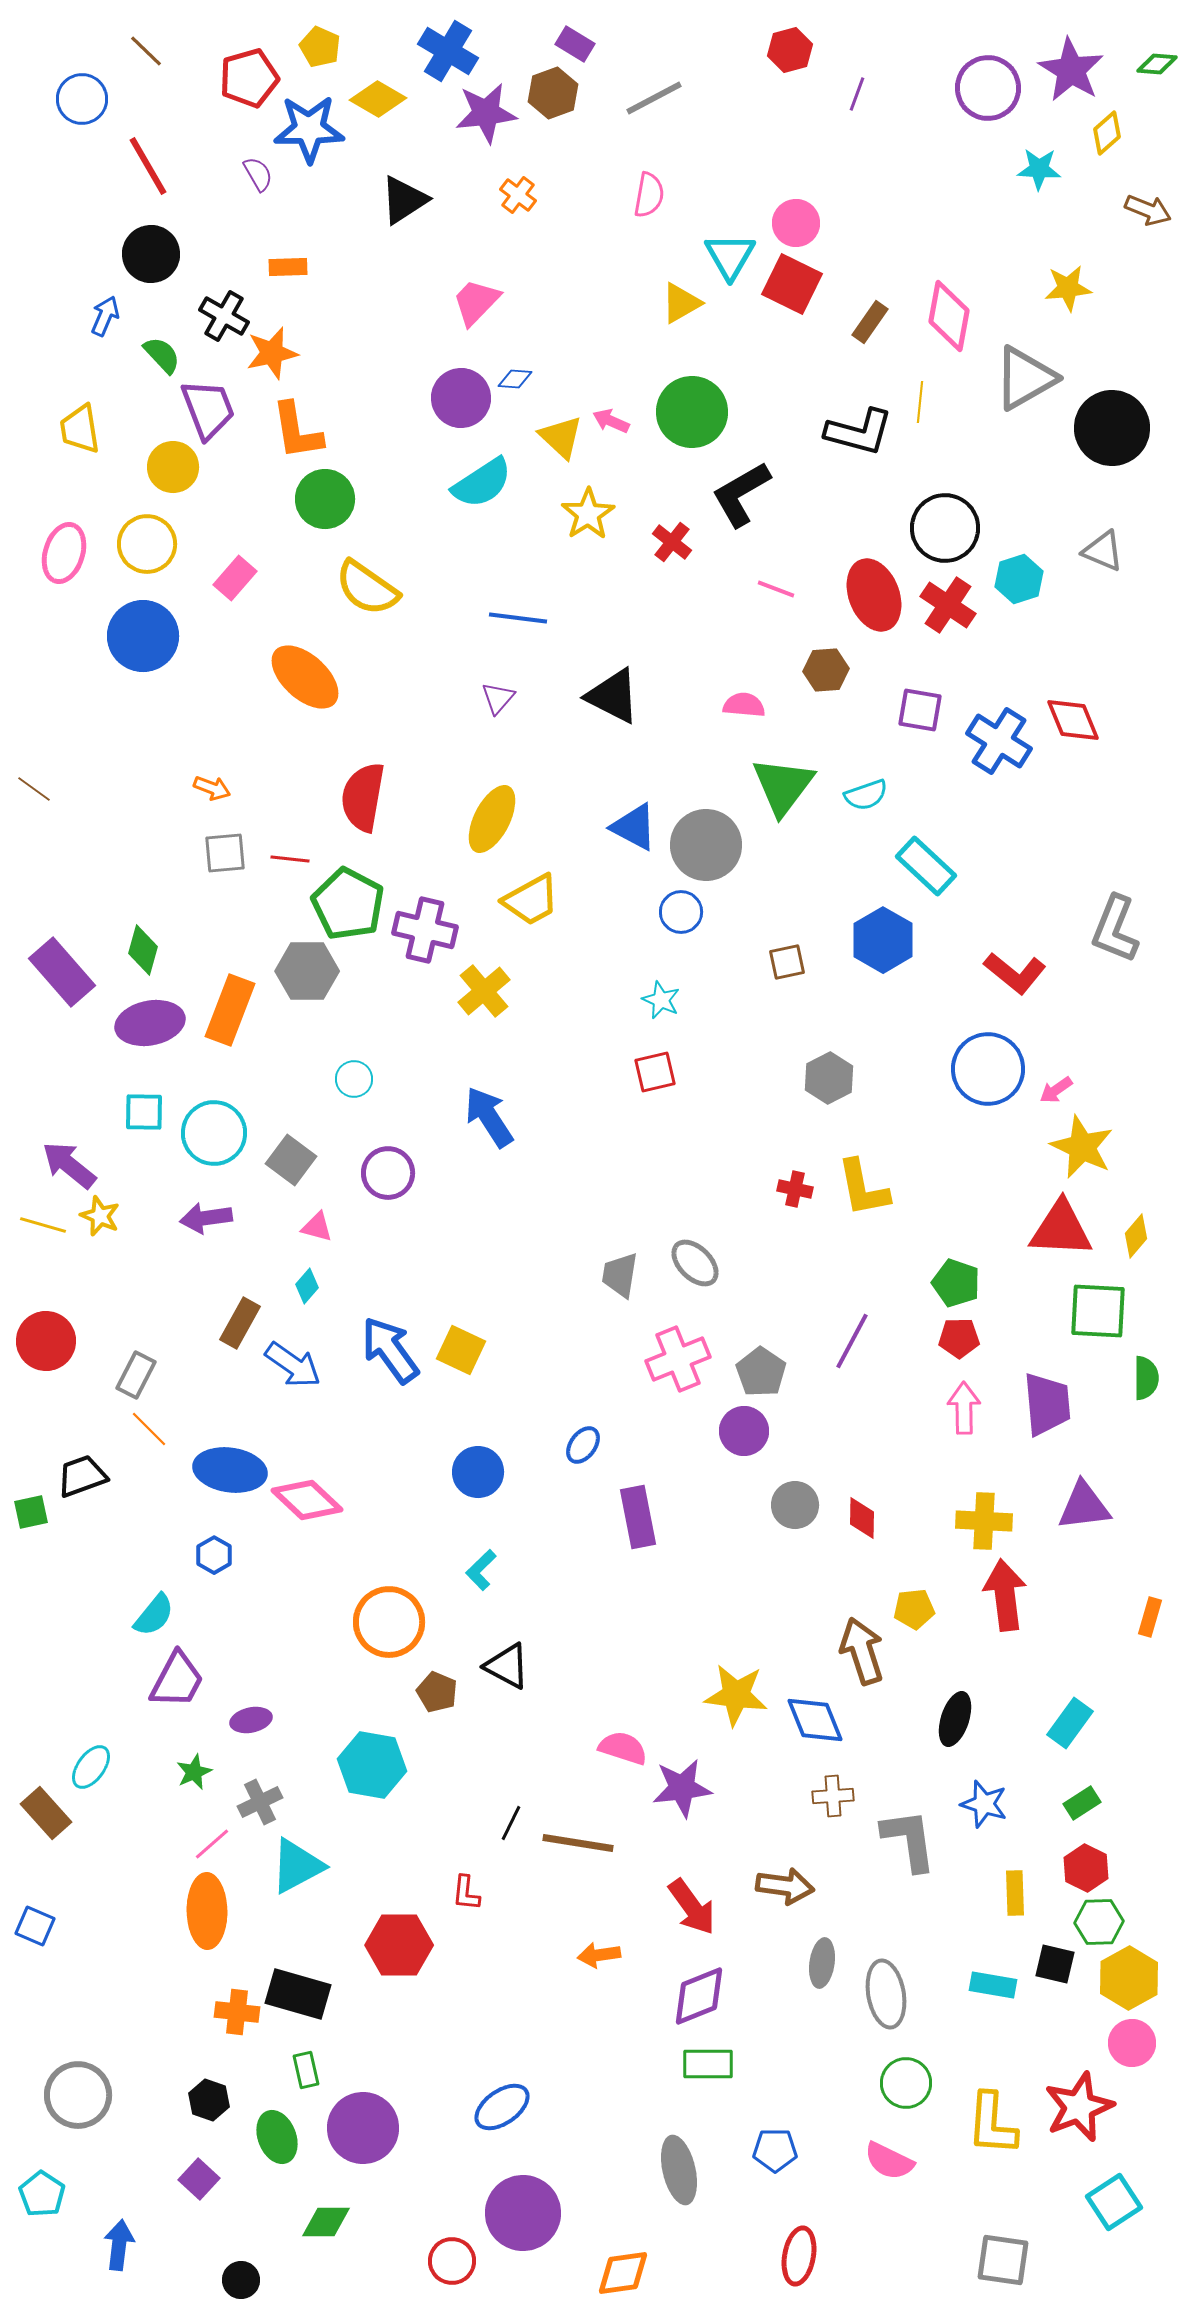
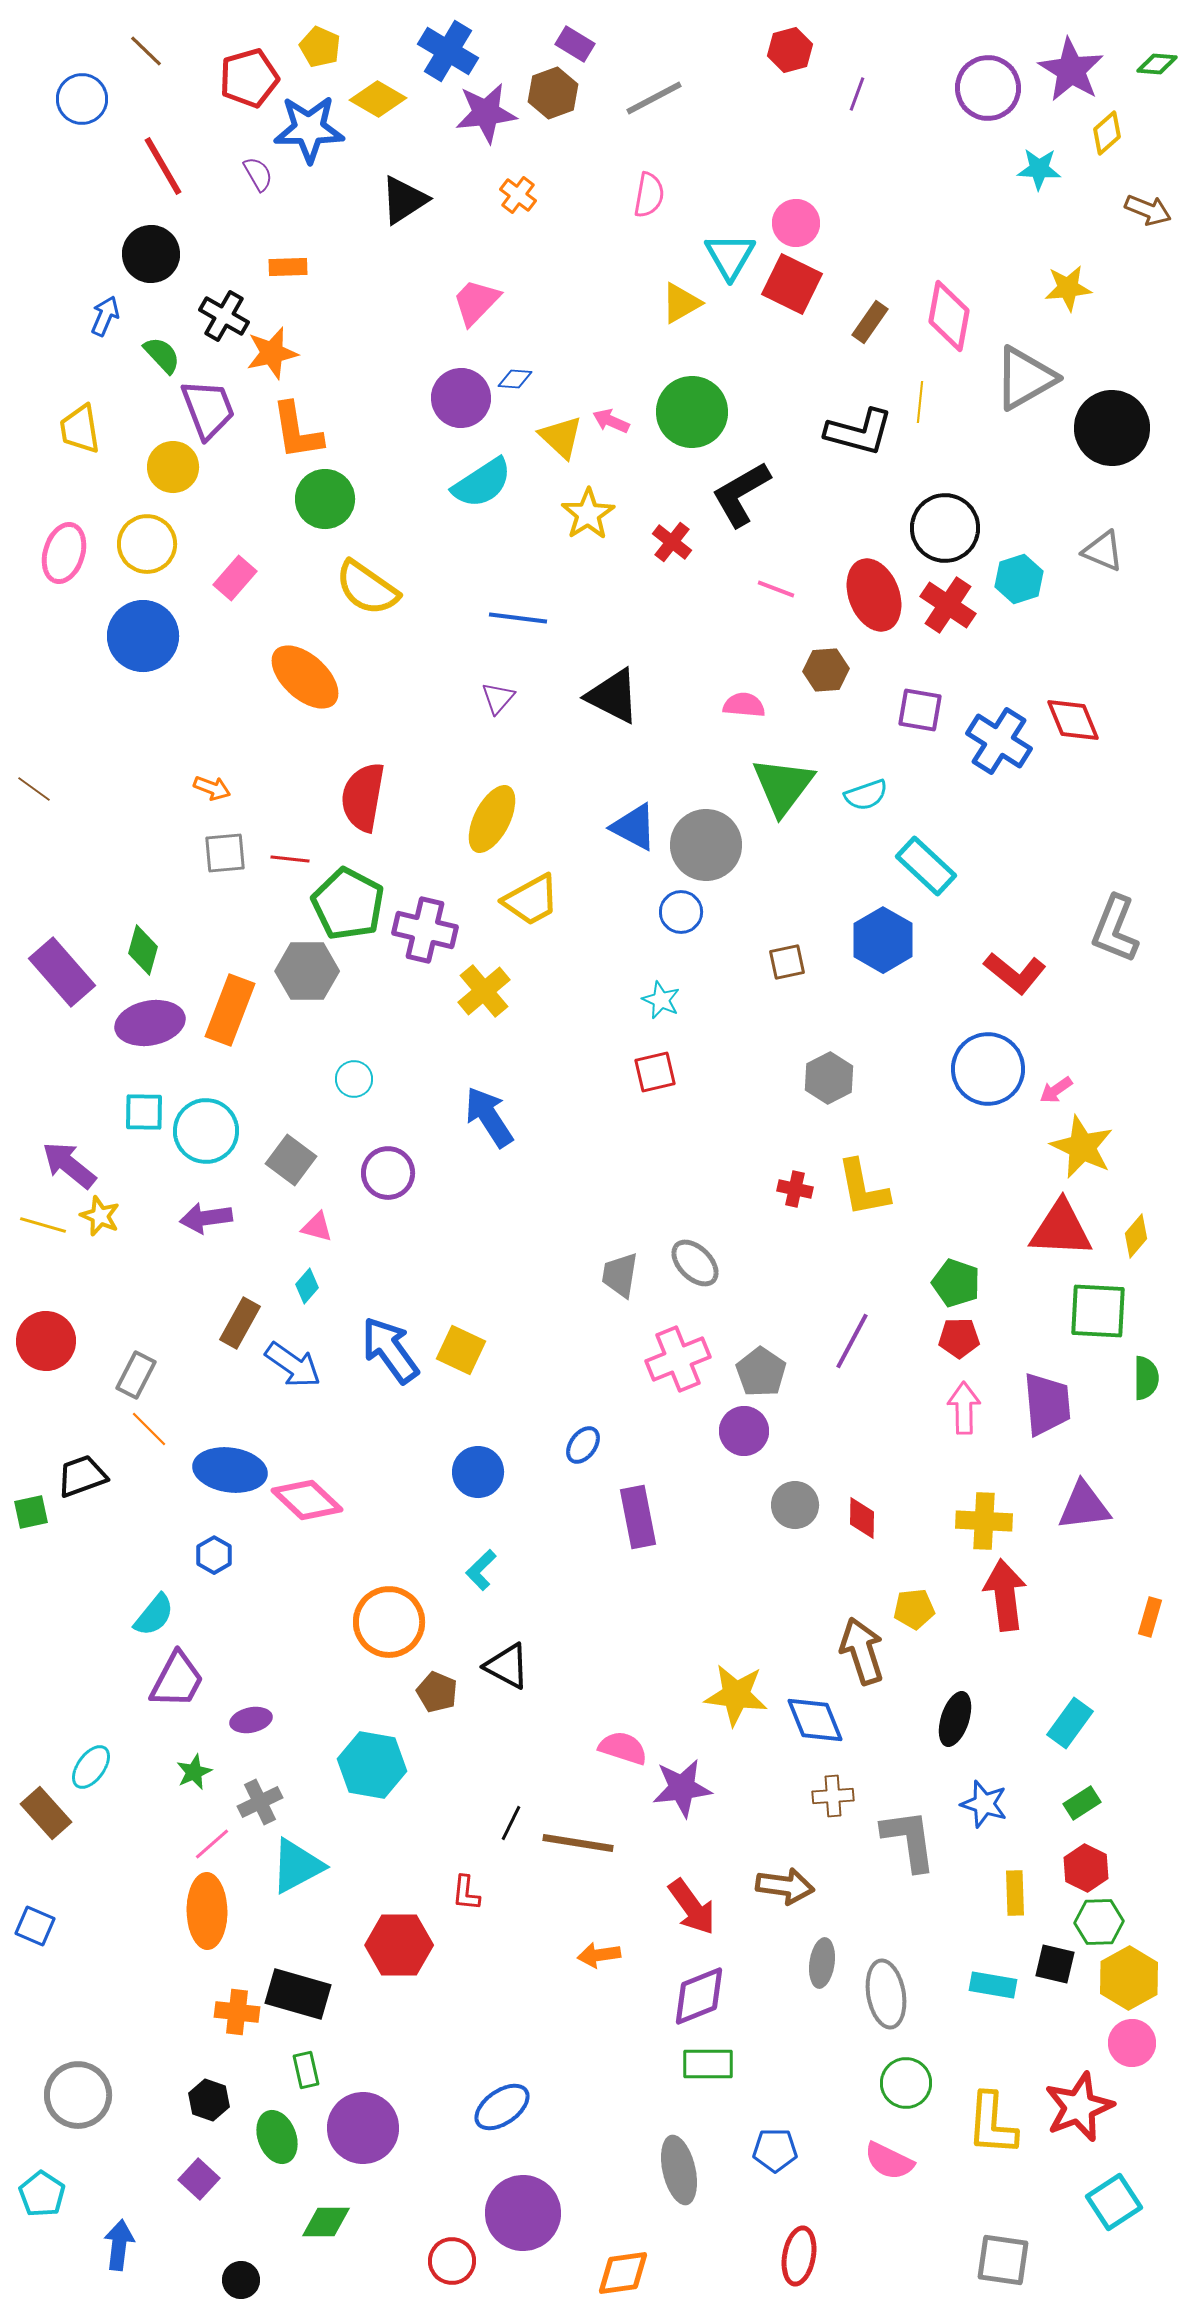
red line at (148, 166): moved 15 px right
cyan circle at (214, 1133): moved 8 px left, 2 px up
